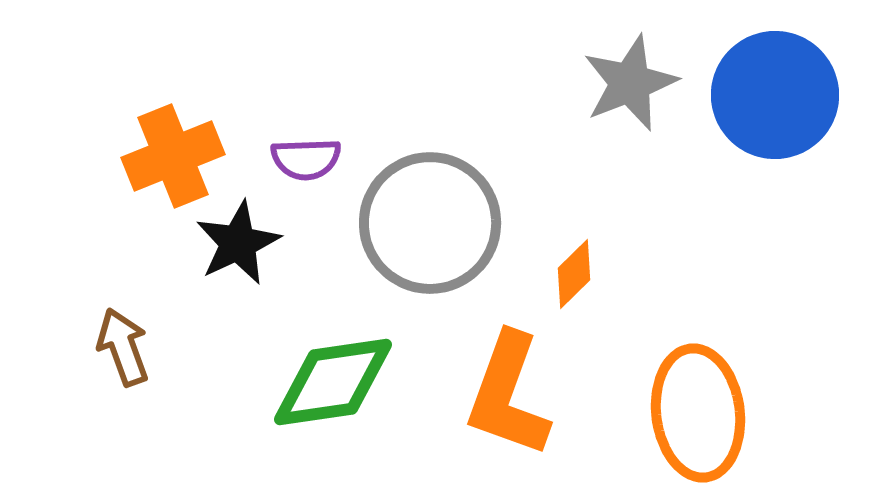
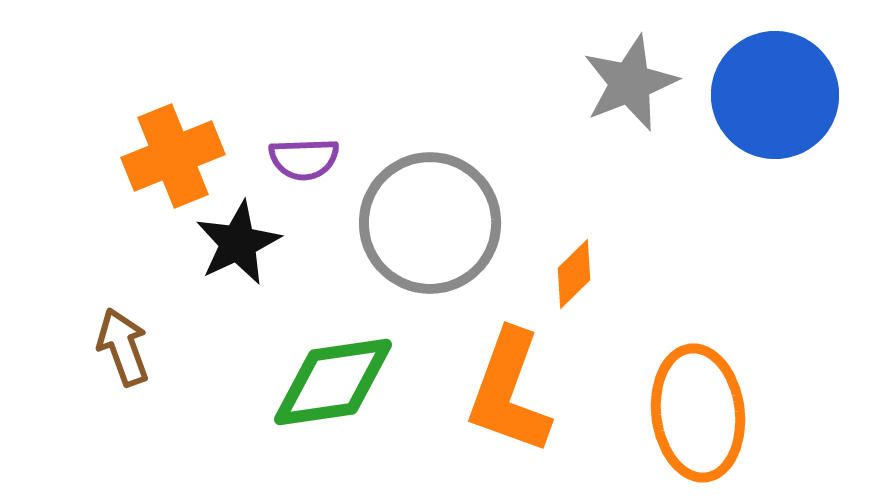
purple semicircle: moved 2 px left
orange L-shape: moved 1 px right, 3 px up
